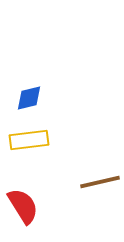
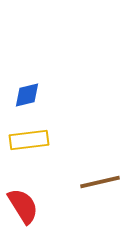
blue diamond: moved 2 px left, 3 px up
